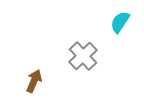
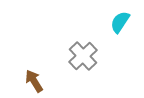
brown arrow: rotated 55 degrees counterclockwise
